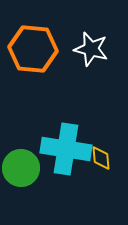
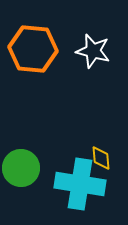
white star: moved 2 px right, 2 px down
cyan cross: moved 14 px right, 35 px down
